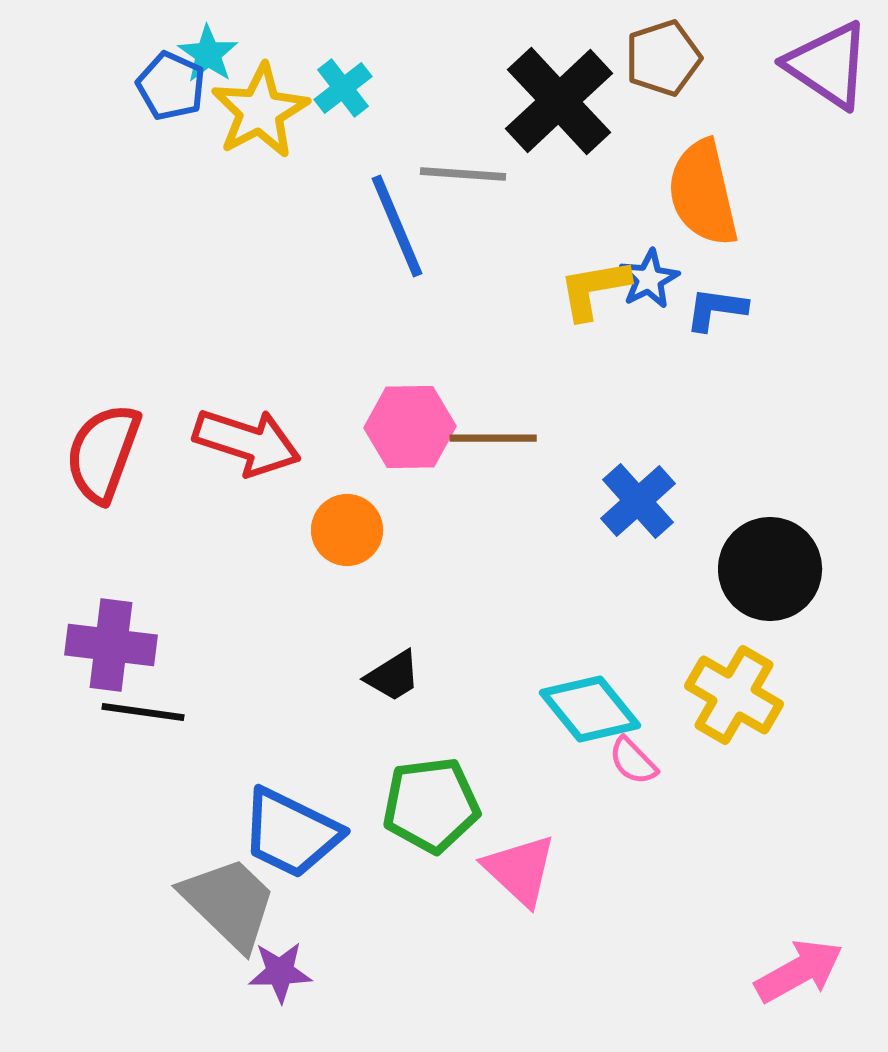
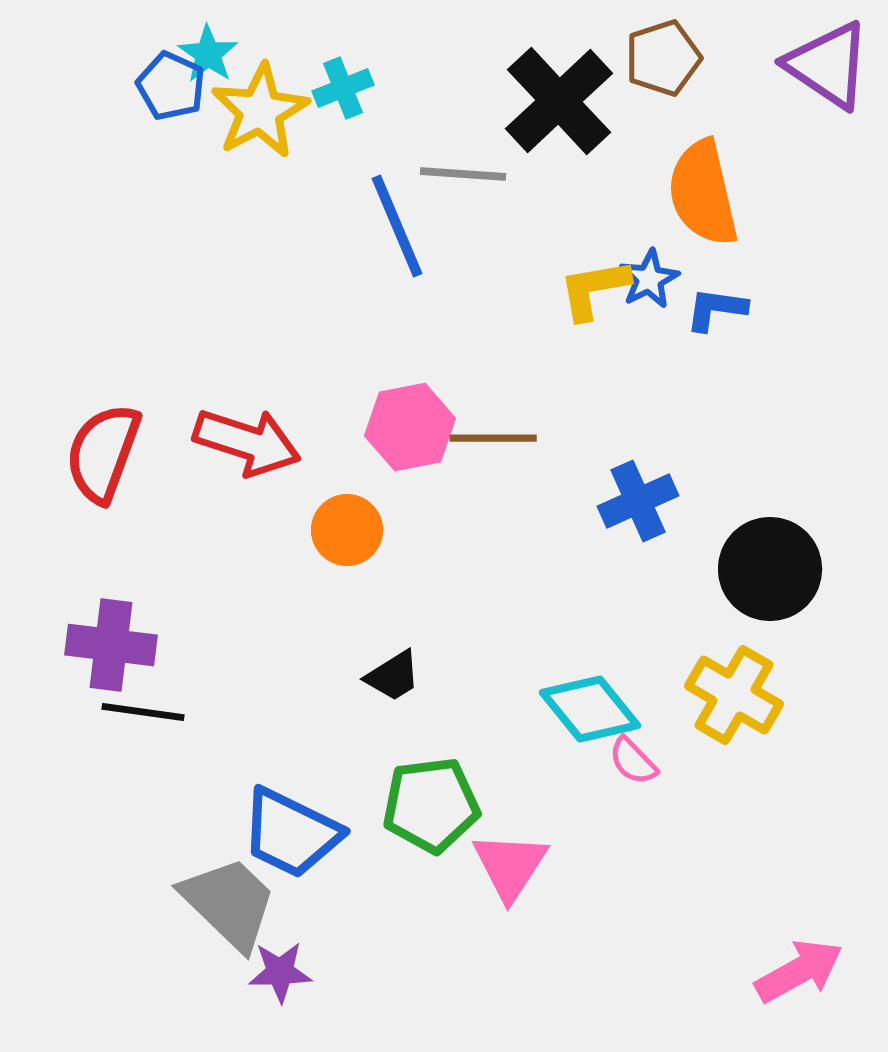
cyan cross: rotated 16 degrees clockwise
pink hexagon: rotated 10 degrees counterclockwise
blue cross: rotated 18 degrees clockwise
pink triangle: moved 10 px left, 4 px up; rotated 20 degrees clockwise
